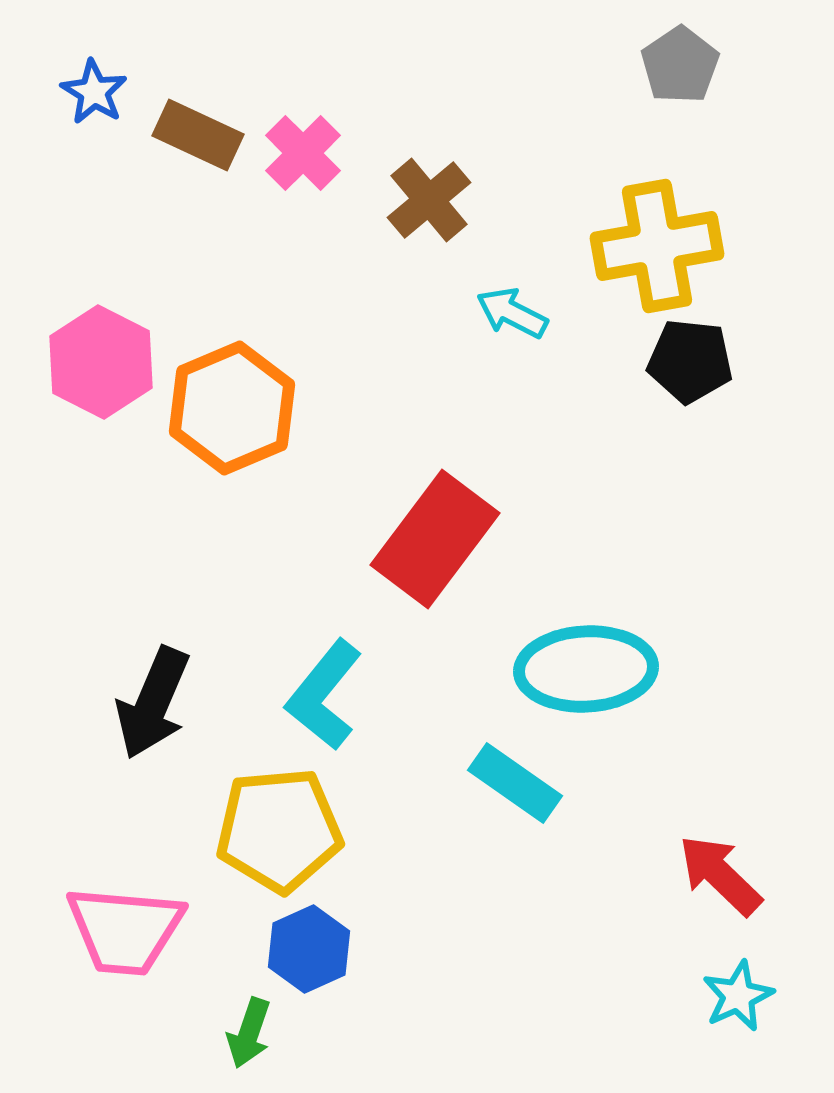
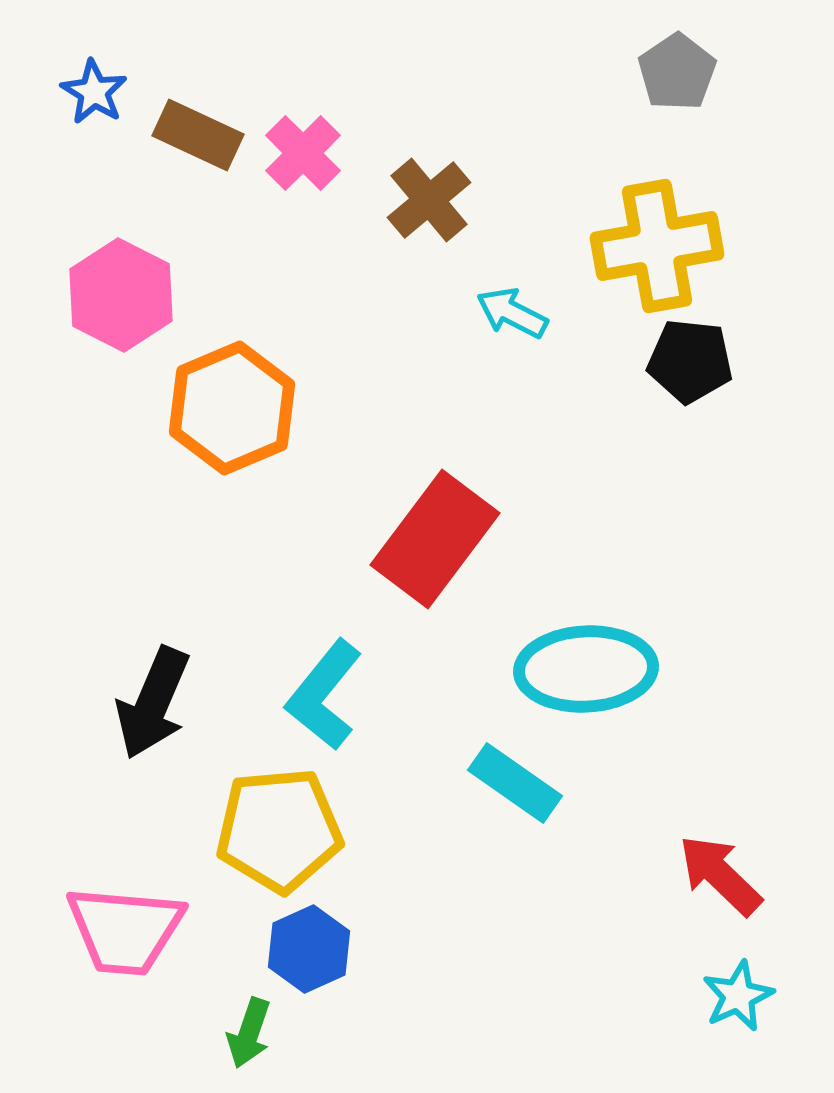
gray pentagon: moved 3 px left, 7 px down
pink hexagon: moved 20 px right, 67 px up
